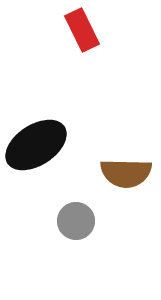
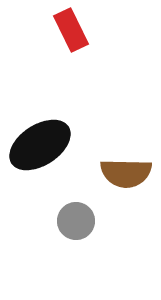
red rectangle: moved 11 px left
black ellipse: moved 4 px right
